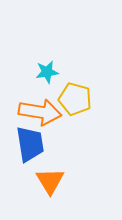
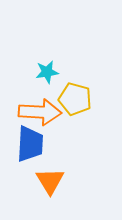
orange arrow: rotated 6 degrees counterclockwise
blue trapezoid: rotated 12 degrees clockwise
